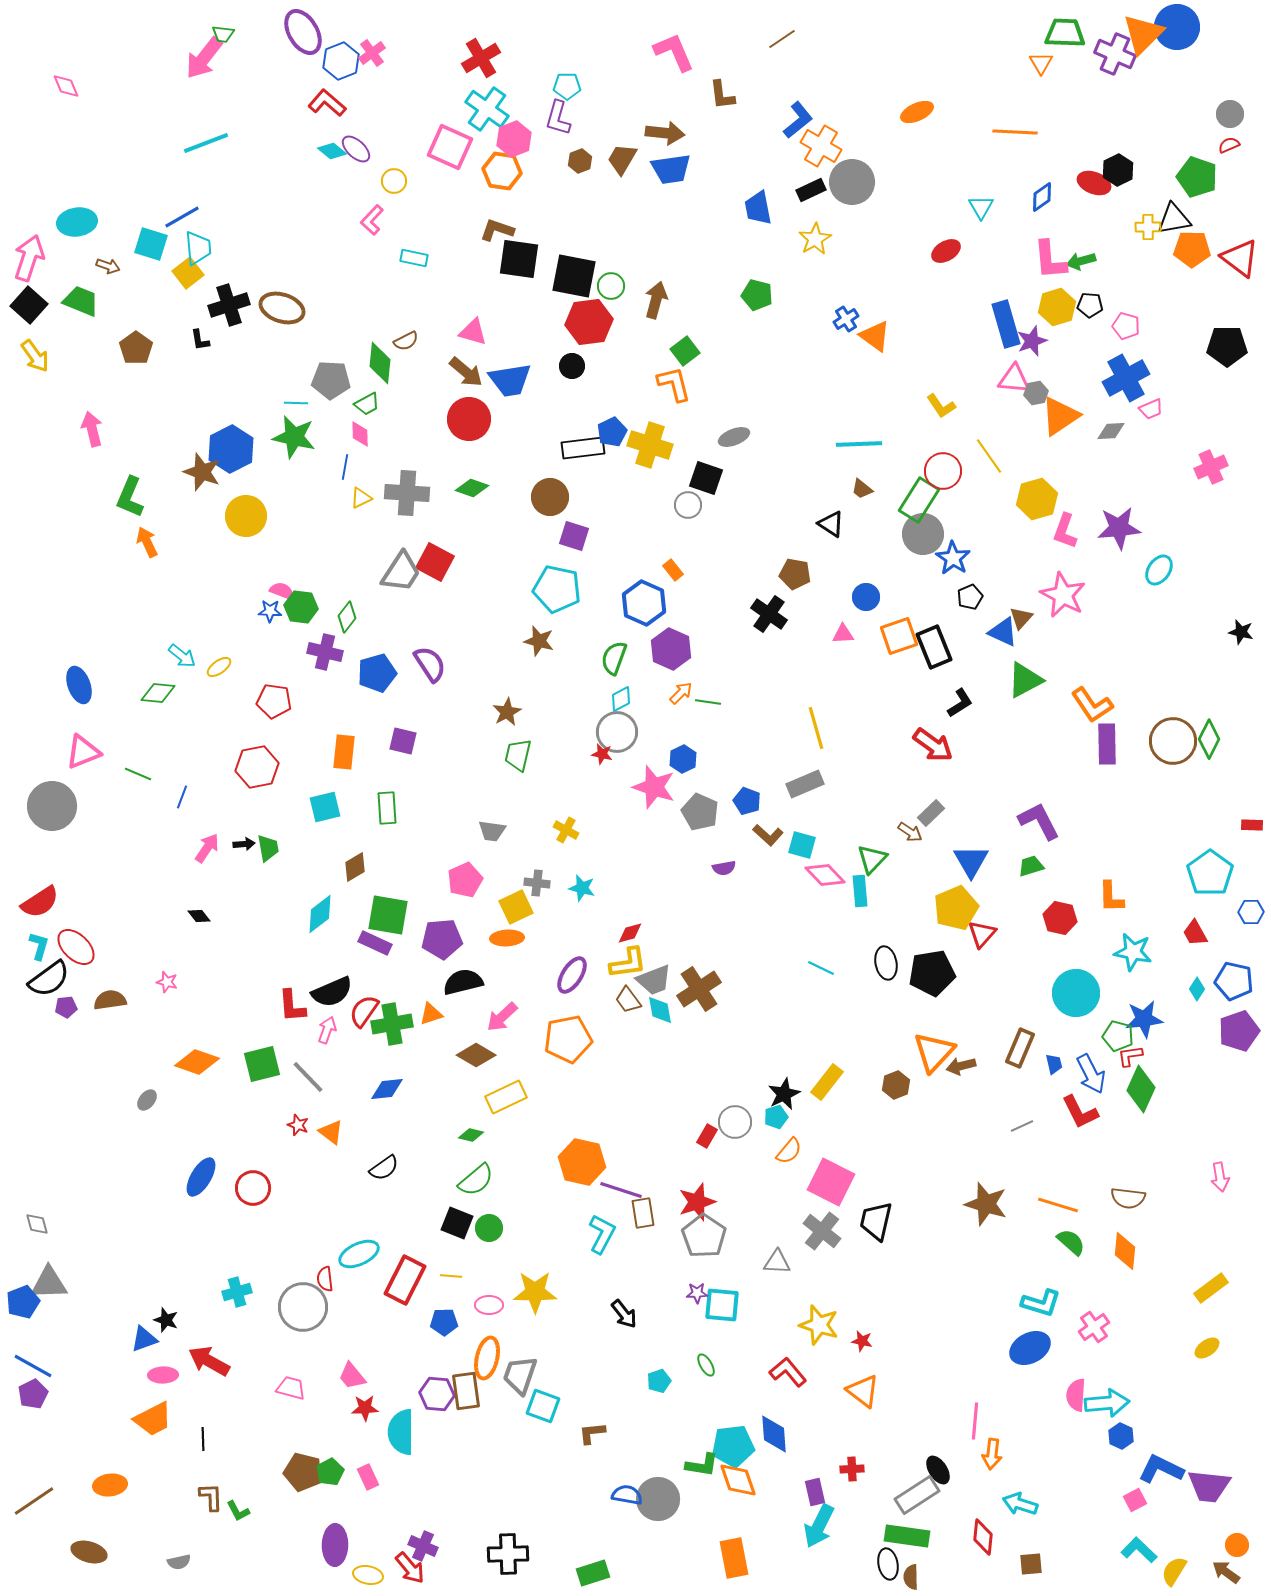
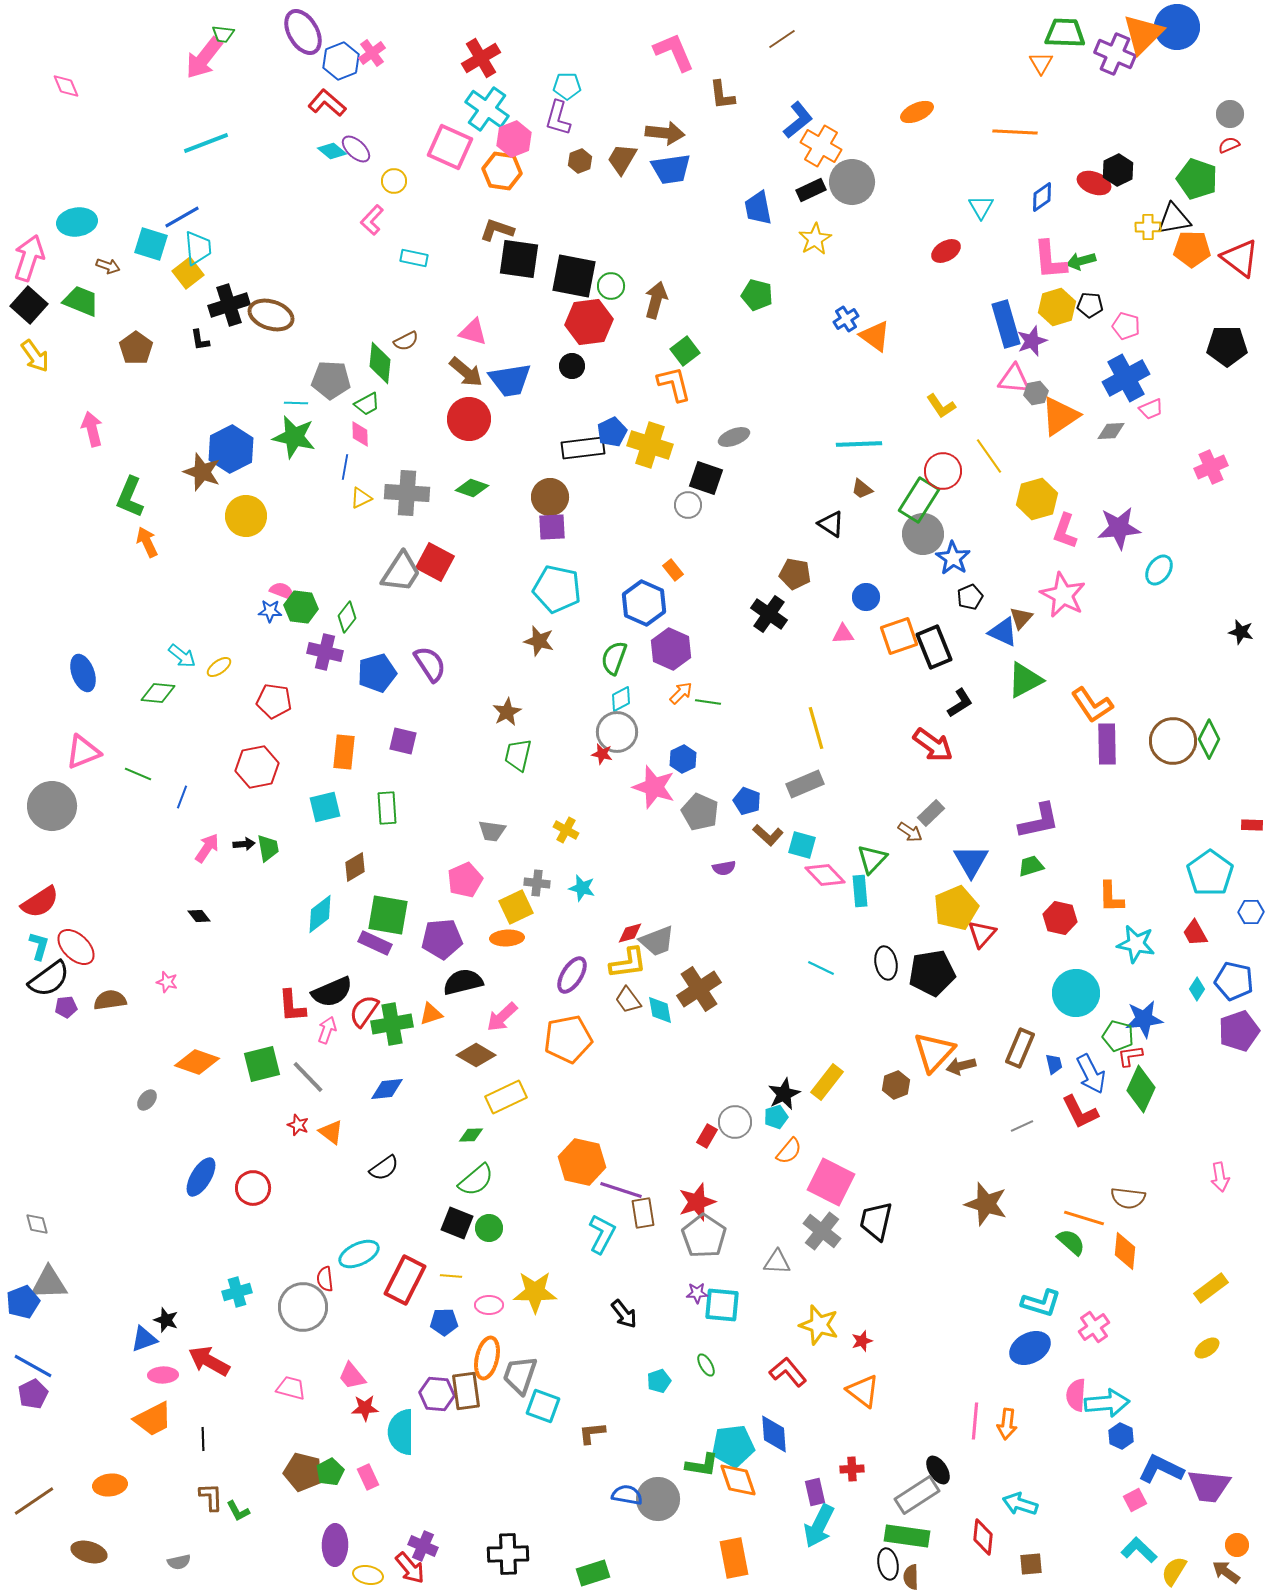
green pentagon at (1197, 177): moved 2 px down
brown ellipse at (282, 308): moved 11 px left, 7 px down
purple square at (574, 536): moved 22 px left, 9 px up; rotated 20 degrees counterclockwise
blue ellipse at (79, 685): moved 4 px right, 12 px up
purple L-shape at (1039, 821): rotated 105 degrees clockwise
cyan star at (1133, 952): moved 3 px right, 8 px up
gray trapezoid at (654, 980): moved 3 px right, 39 px up
green diamond at (471, 1135): rotated 15 degrees counterclockwise
orange line at (1058, 1205): moved 26 px right, 13 px down
red star at (862, 1341): rotated 30 degrees counterclockwise
orange arrow at (992, 1454): moved 15 px right, 30 px up
